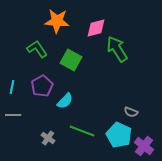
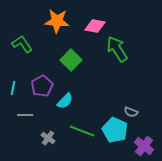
pink diamond: moved 1 px left, 2 px up; rotated 25 degrees clockwise
green L-shape: moved 15 px left, 5 px up
green square: rotated 15 degrees clockwise
cyan line: moved 1 px right, 1 px down
gray line: moved 12 px right
cyan pentagon: moved 4 px left, 5 px up
